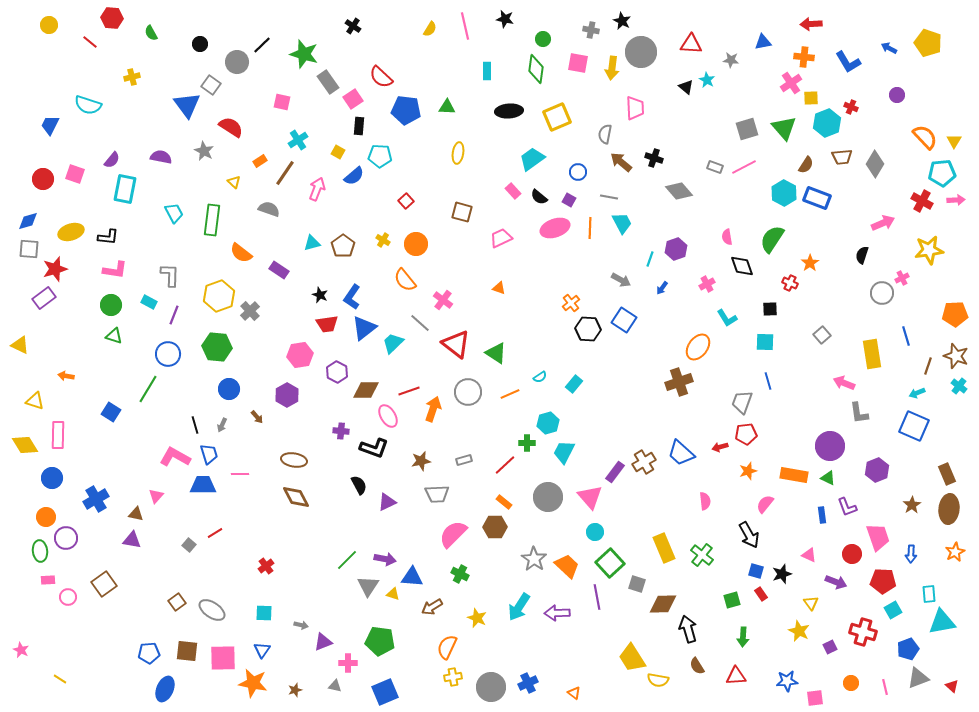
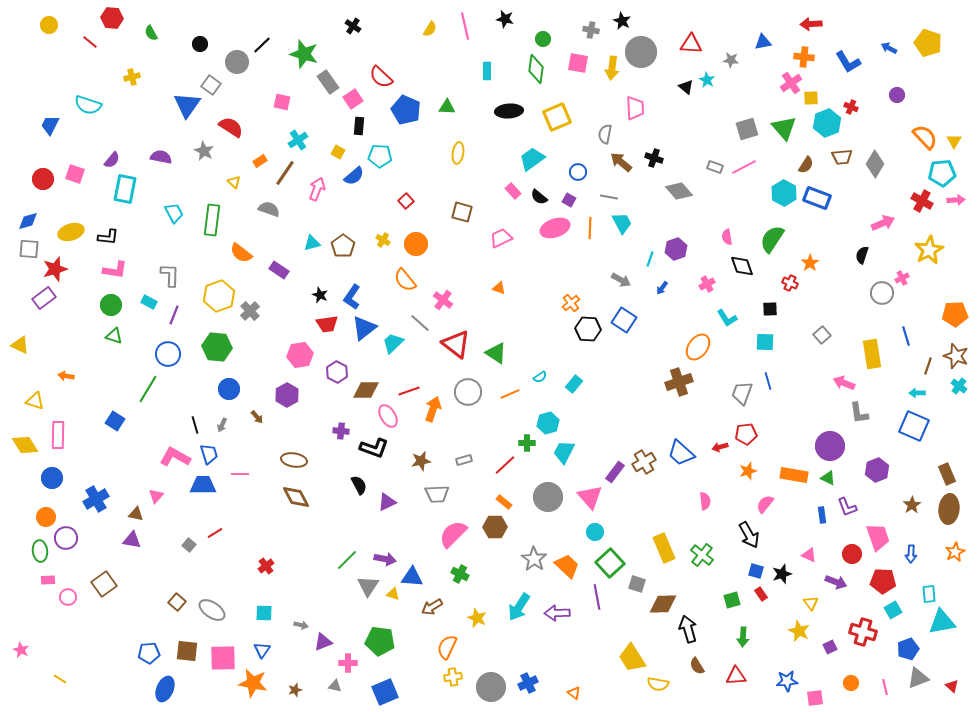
blue triangle at (187, 105): rotated 12 degrees clockwise
blue pentagon at (406, 110): rotated 16 degrees clockwise
yellow star at (929, 250): rotated 20 degrees counterclockwise
cyan arrow at (917, 393): rotated 21 degrees clockwise
gray trapezoid at (742, 402): moved 9 px up
blue square at (111, 412): moved 4 px right, 9 px down
brown square at (177, 602): rotated 12 degrees counterclockwise
yellow semicircle at (658, 680): moved 4 px down
